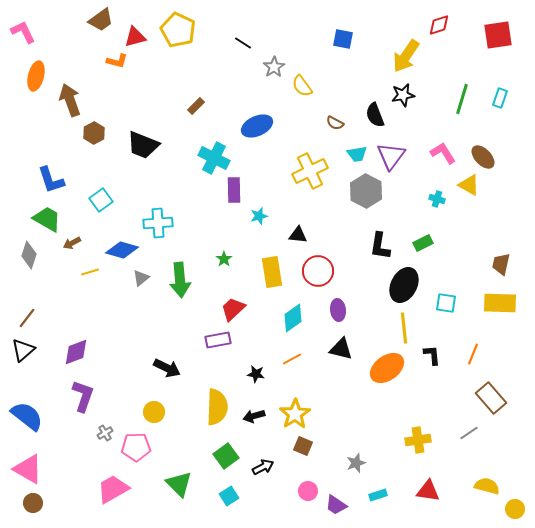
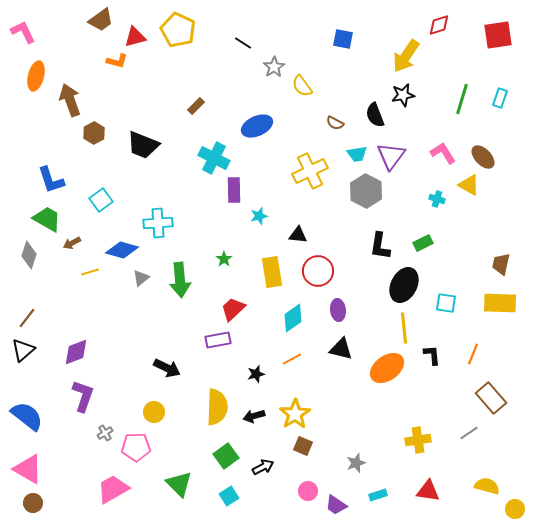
black star at (256, 374): rotated 24 degrees counterclockwise
